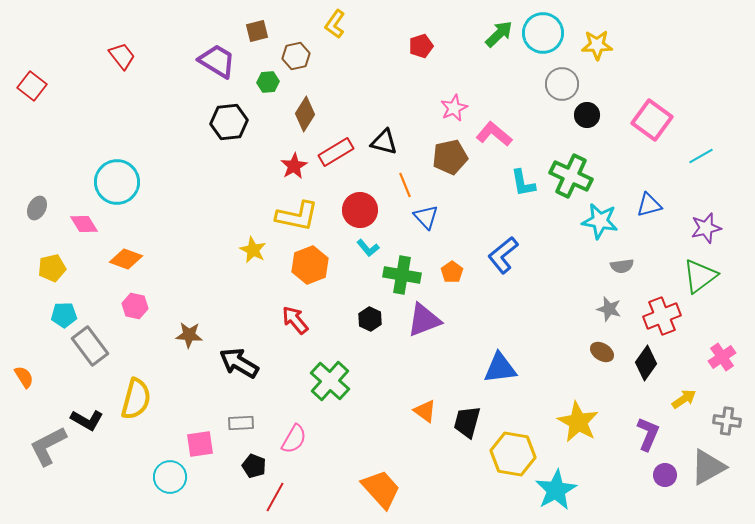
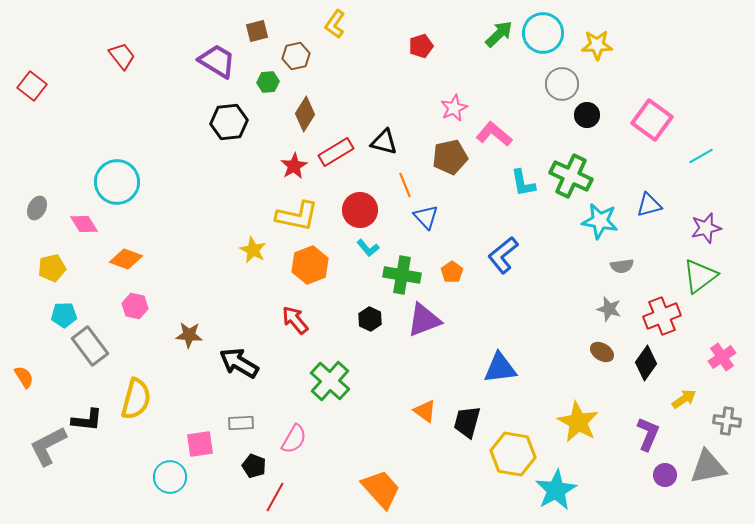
black L-shape at (87, 420): rotated 24 degrees counterclockwise
gray triangle at (708, 467): rotated 18 degrees clockwise
